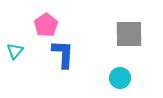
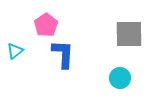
cyan triangle: rotated 12 degrees clockwise
